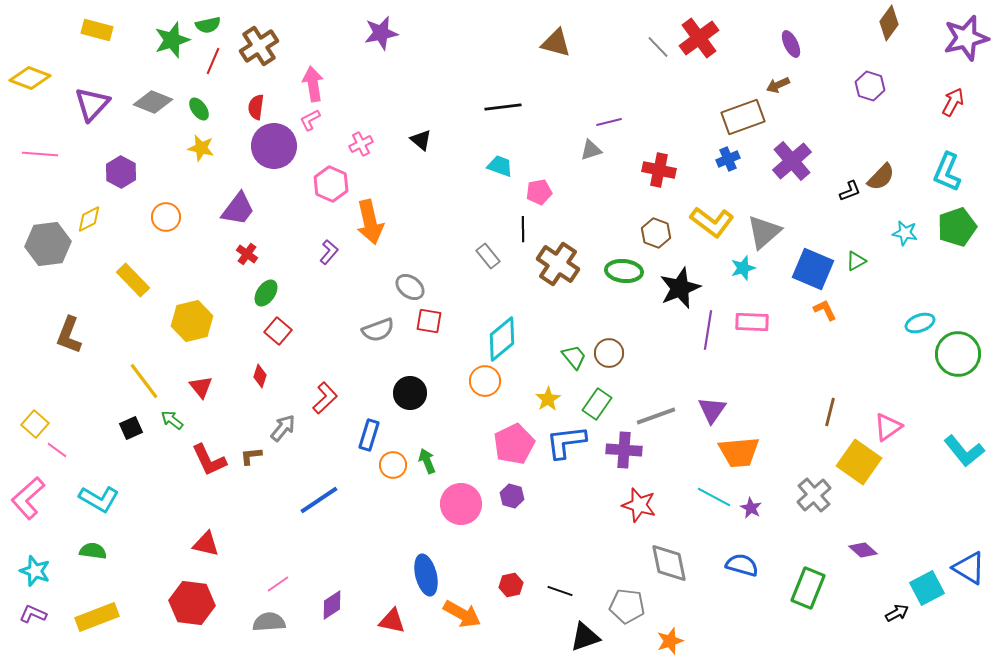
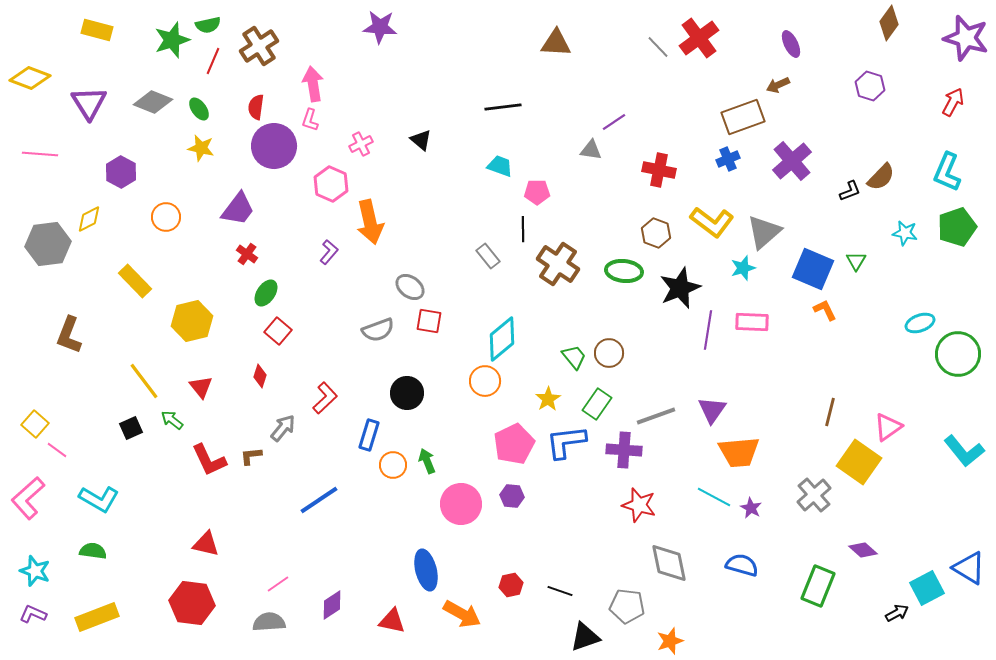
purple star at (381, 33): moved 1 px left, 6 px up; rotated 16 degrees clockwise
purple star at (966, 38): rotated 30 degrees clockwise
brown triangle at (556, 43): rotated 12 degrees counterclockwise
purple triangle at (92, 104): moved 3 px left, 1 px up; rotated 15 degrees counterclockwise
pink L-shape at (310, 120): rotated 45 degrees counterclockwise
purple line at (609, 122): moved 5 px right; rotated 20 degrees counterclockwise
gray triangle at (591, 150): rotated 25 degrees clockwise
pink pentagon at (539, 192): moved 2 px left; rotated 10 degrees clockwise
green triangle at (856, 261): rotated 30 degrees counterclockwise
yellow rectangle at (133, 280): moved 2 px right, 1 px down
black circle at (410, 393): moved 3 px left
purple hexagon at (512, 496): rotated 10 degrees counterclockwise
blue ellipse at (426, 575): moved 5 px up
green rectangle at (808, 588): moved 10 px right, 2 px up
